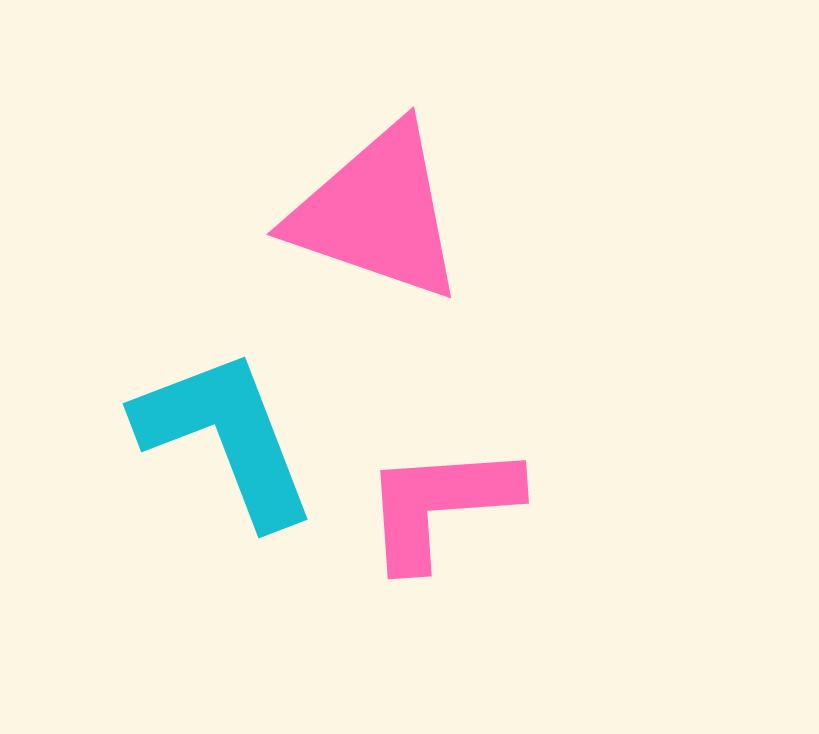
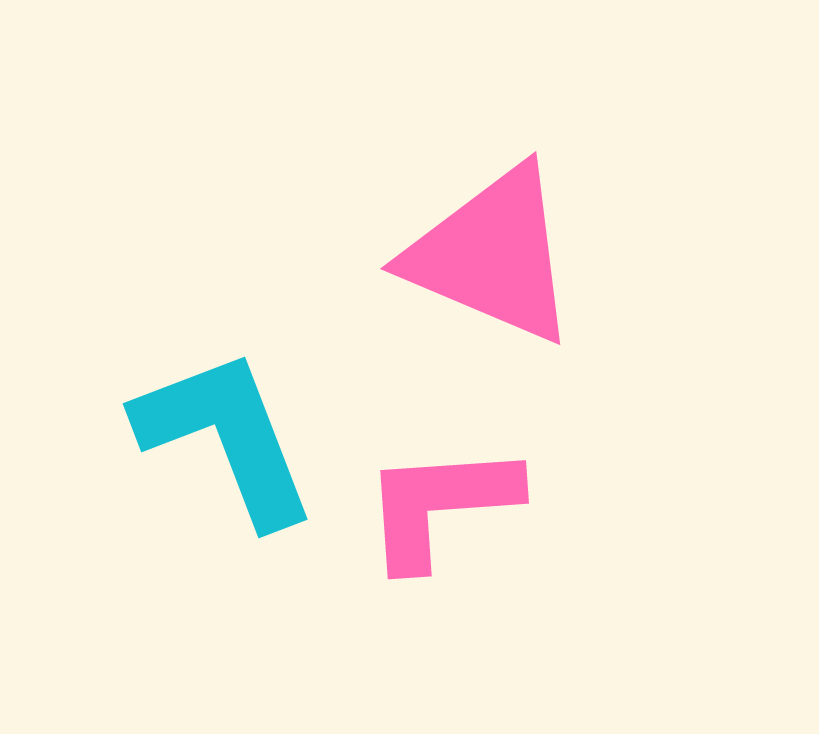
pink triangle: moved 115 px right, 42 px down; rotated 4 degrees clockwise
